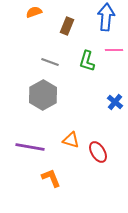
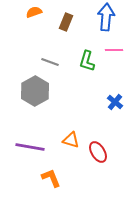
brown rectangle: moved 1 px left, 4 px up
gray hexagon: moved 8 px left, 4 px up
